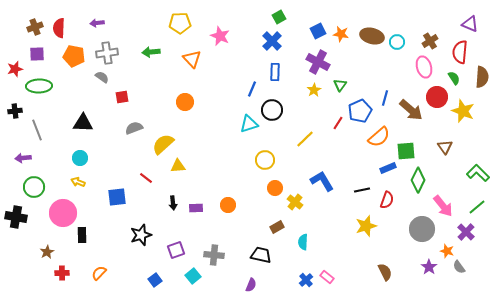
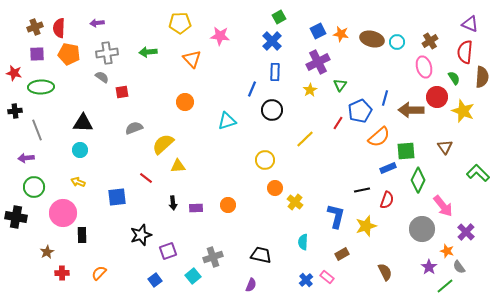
pink star at (220, 36): rotated 18 degrees counterclockwise
brown ellipse at (372, 36): moved 3 px down
green arrow at (151, 52): moved 3 px left
red semicircle at (460, 52): moved 5 px right
orange pentagon at (74, 56): moved 5 px left, 2 px up
purple cross at (318, 62): rotated 35 degrees clockwise
red star at (15, 69): moved 1 px left, 4 px down; rotated 28 degrees clockwise
green ellipse at (39, 86): moved 2 px right, 1 px down
yellow star at (314, 90): moved 4 px left
red square at (122, 97): moved 5 px up
brown arrow at (411, 110): rotated 140 degrees clockwise
cyan triangle at (249, 124): moved 22 px left, 3 px up
purple arrow at (23, 158): moved 3 px right
cyan circle at (80, 158): moved 8 px up
blue L-shape at (322, 181): moved 14 px right, 35 px down; rotated 45 degrees clockwise
green line at (477, 207): moved 32 px left, 79 px down
brown rectangle at (277, 227): moved 65 px right, 27 px down
purple square at (176, 250): moved 8 px left, 1 px down
gray cross at (214, 255): moved 1 px left, 2 px down; rotated 24 degrees counterclockwise
